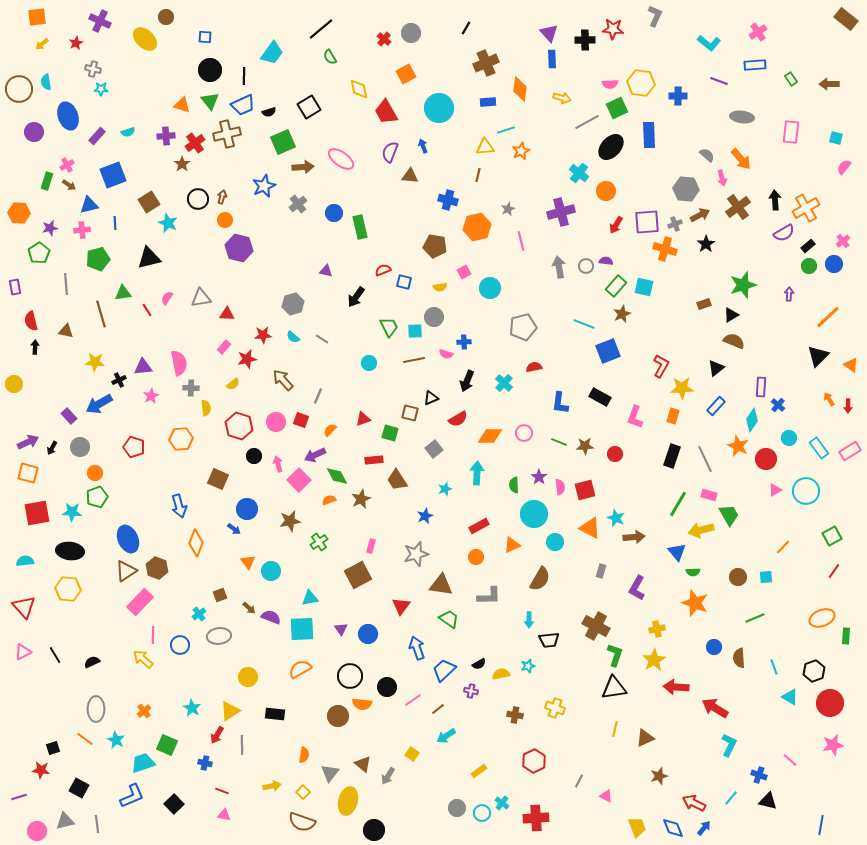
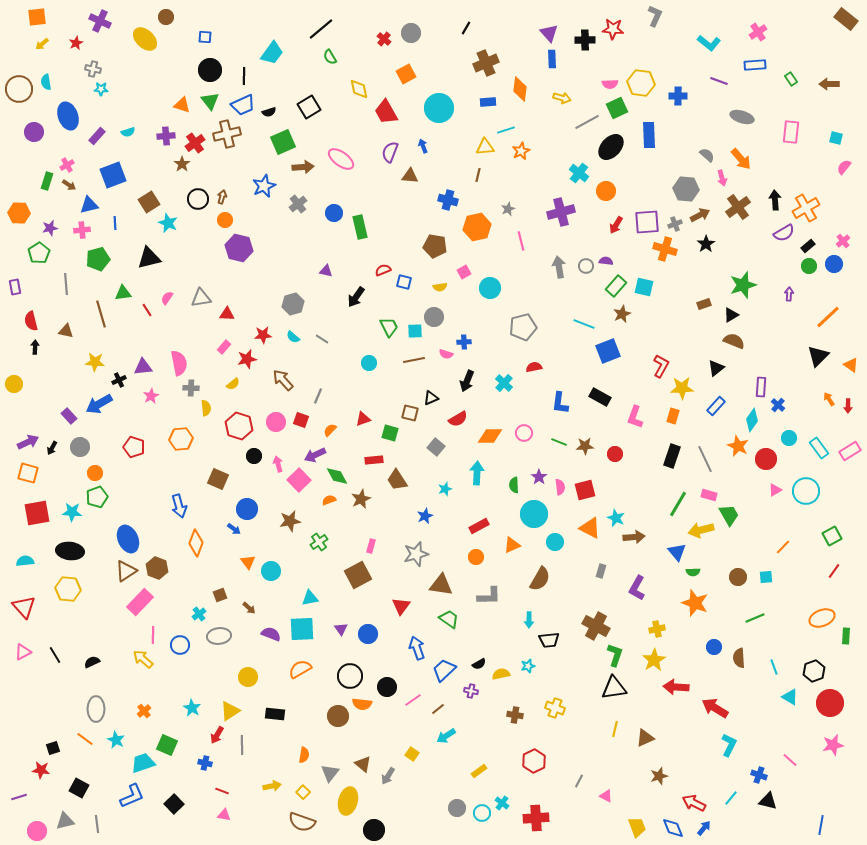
gray ellipse at (742, 117): rotated 10 degrees clockwise
gray square at (434, 449): moved 2 px right, 2 px up; rotated 12 degrees counterclockwise
purple semicircle at (271, 617): moved 17 px down
